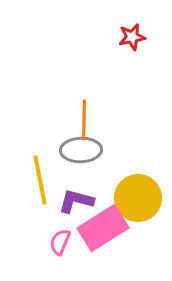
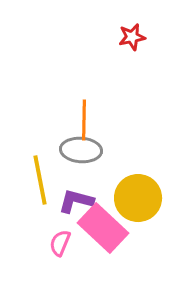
gray ellipse: rotated 6 degrees clockwise
pink rectangle: rotated 75 degrees clockwise
pink semicircle: moved 1 px down
